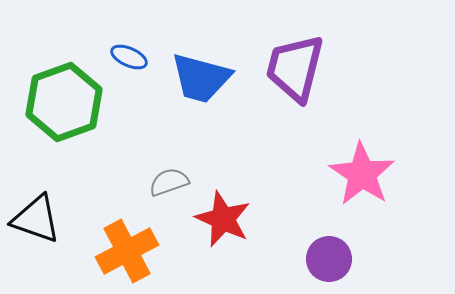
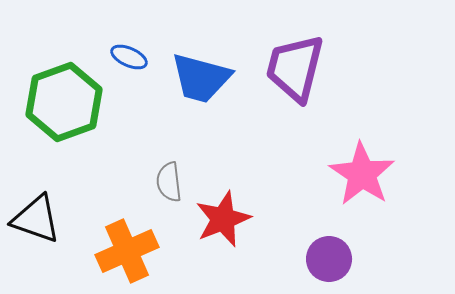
gray semicircle: rotated 78 degrees counterclockwise
red star: rotated 26 degrees clockwise
orange cross: rotated 4 degrees clockwise
